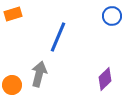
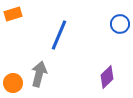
blue circle: moved 8 px right, 8 px down
blue line: moved 1 px right, 2 px up
purple diamond: moved 2 px right, 2 px up
orange circle: moved 1 px right, 2 px up
